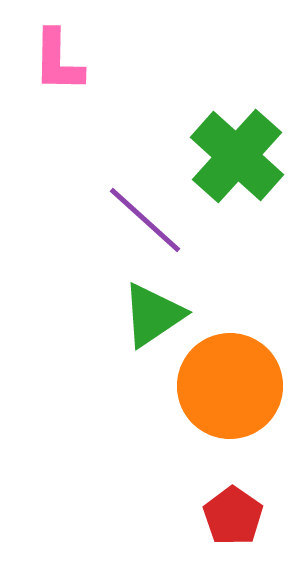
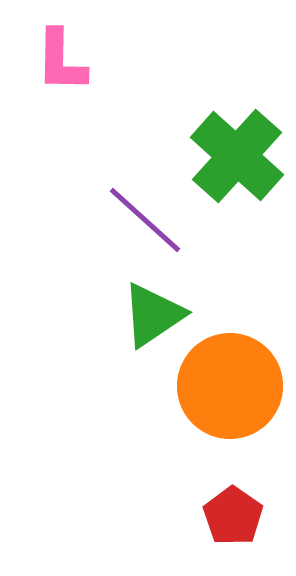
pink L-shape: moved 3 px right
